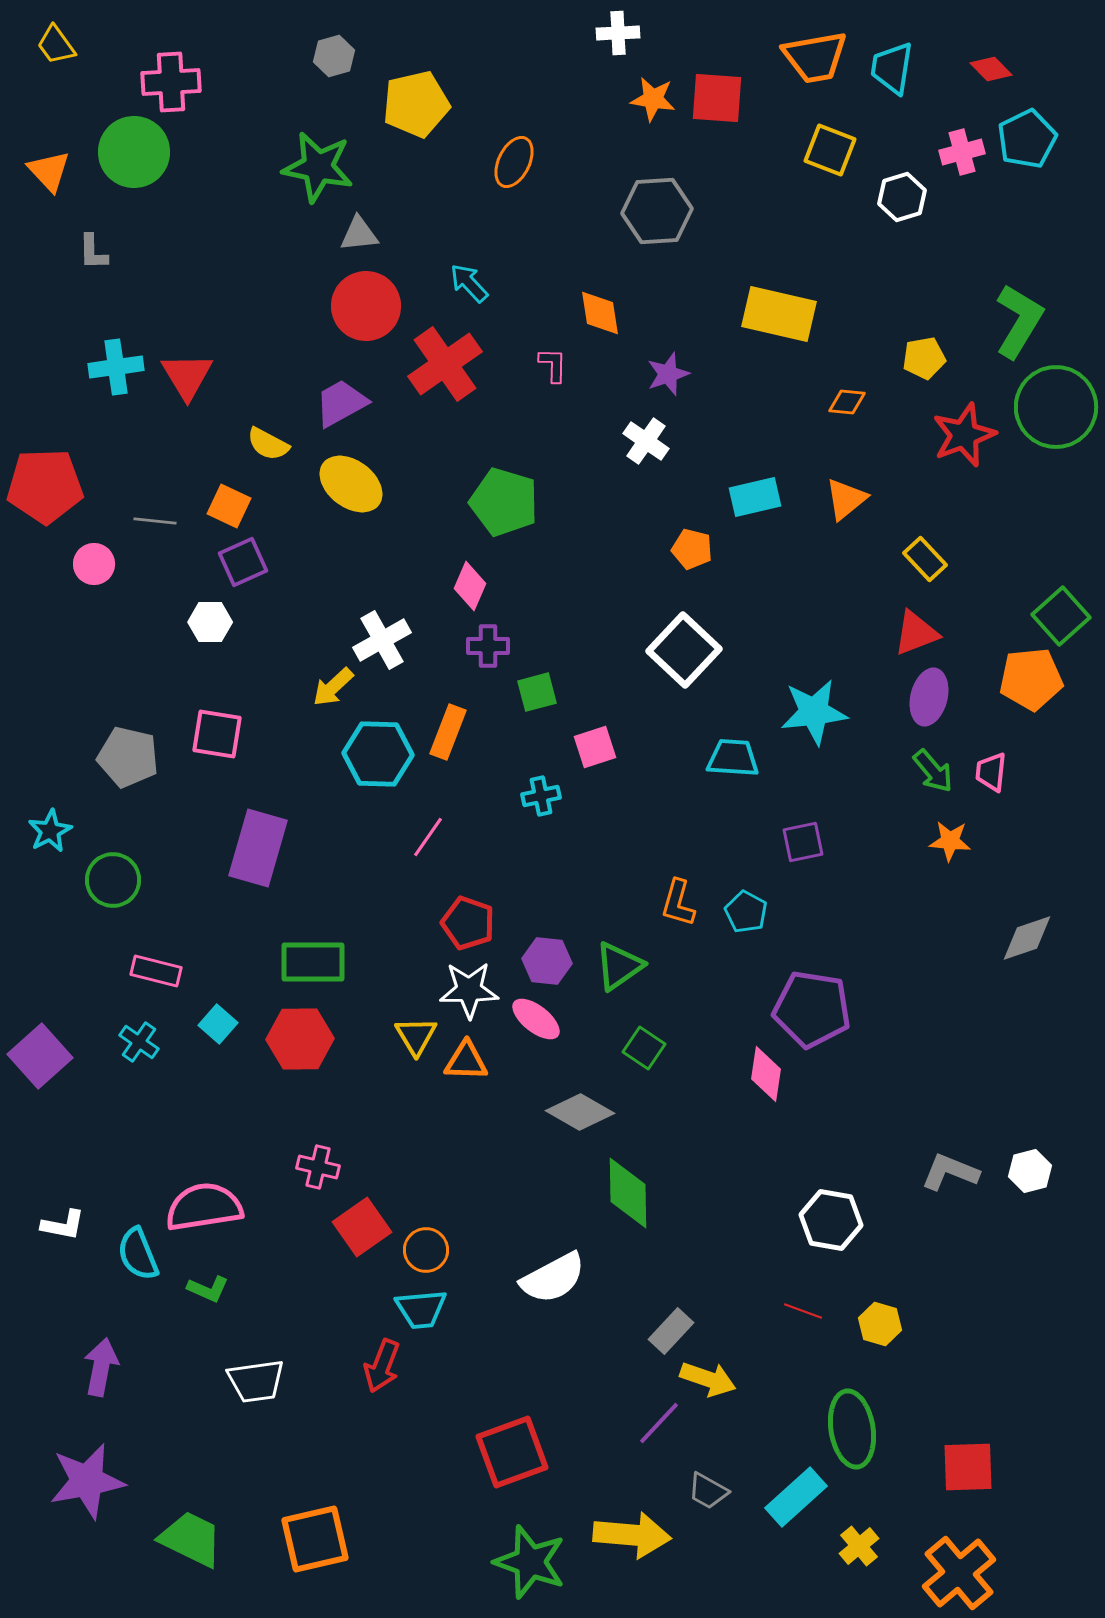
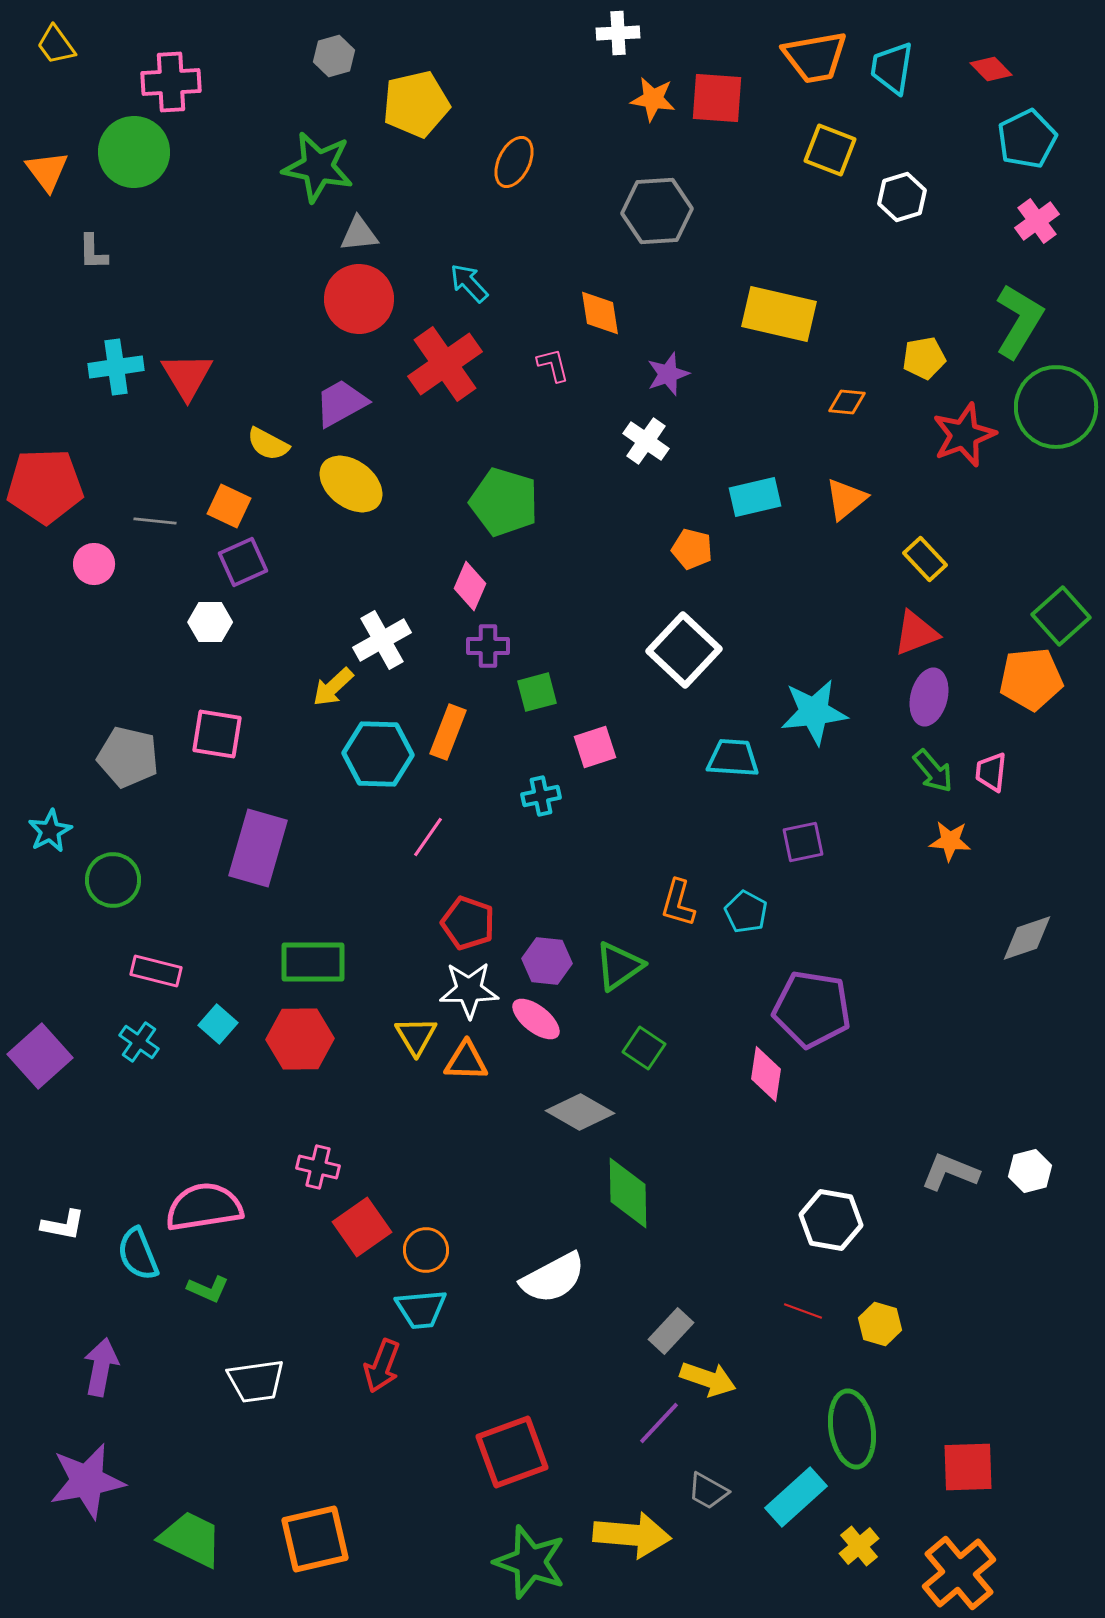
pink cross at (962, 152): moved 75 px right, 69 px down; rotated 21 degrees counterclockwise
orange triangle at (49, 171): moved 2 px left; rotated 6 degrees clockwise
red circle at (366, 306): moved 7 px left, 7 px up
pink L-shape at (553, 365): rotated 15 degrees counterclockwise
